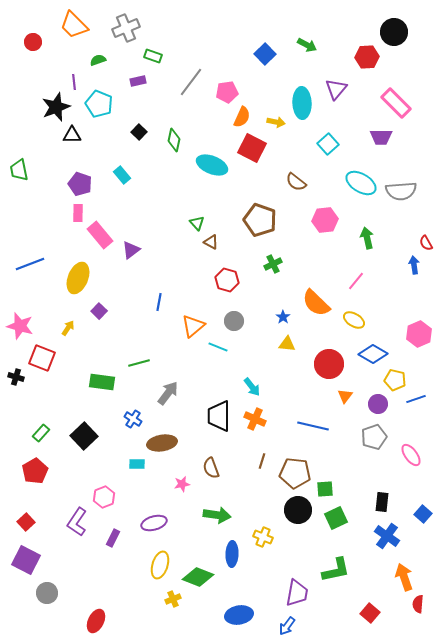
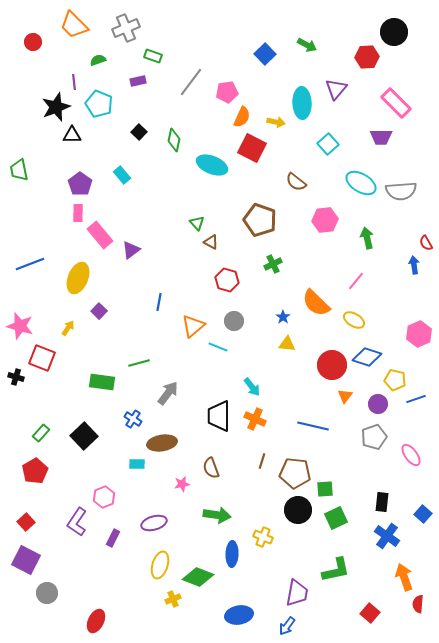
purple pentagon at (80, 184): rotated 15 degrees clockwise
blue diamond at (373, 354): moved 6 px left, 3 px down; rotated 12 degrees counterclockwise
red circle at (329, 364): moved 3 px right, 1 px down
